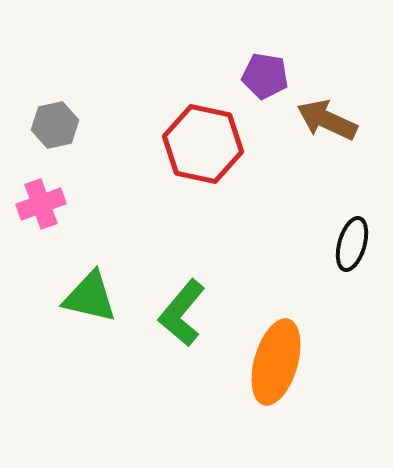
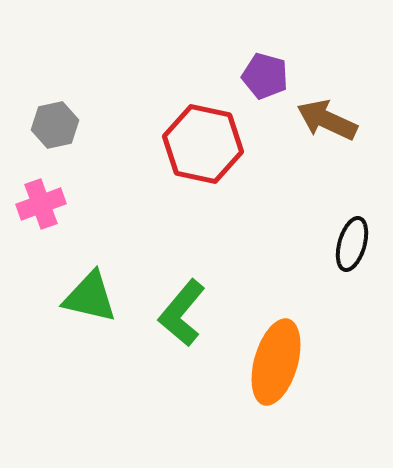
purple pentagon: rotated 6 degrees clockwise
